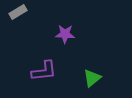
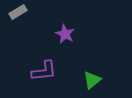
purple star: rotated 24 degrees clockwise
green triangle: moved 2 px down
